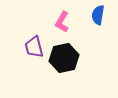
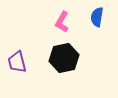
blue semicircle: moved 1 px left, 2 px down
purple trapezoid: moved 17 px left, 15 px down
